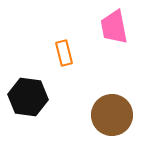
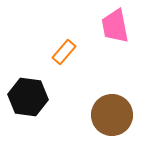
pink trapezoid: moved 1 px right, 1 px up
orange rectangle: moved 1 px up; rotated 55 degrees clockwise
